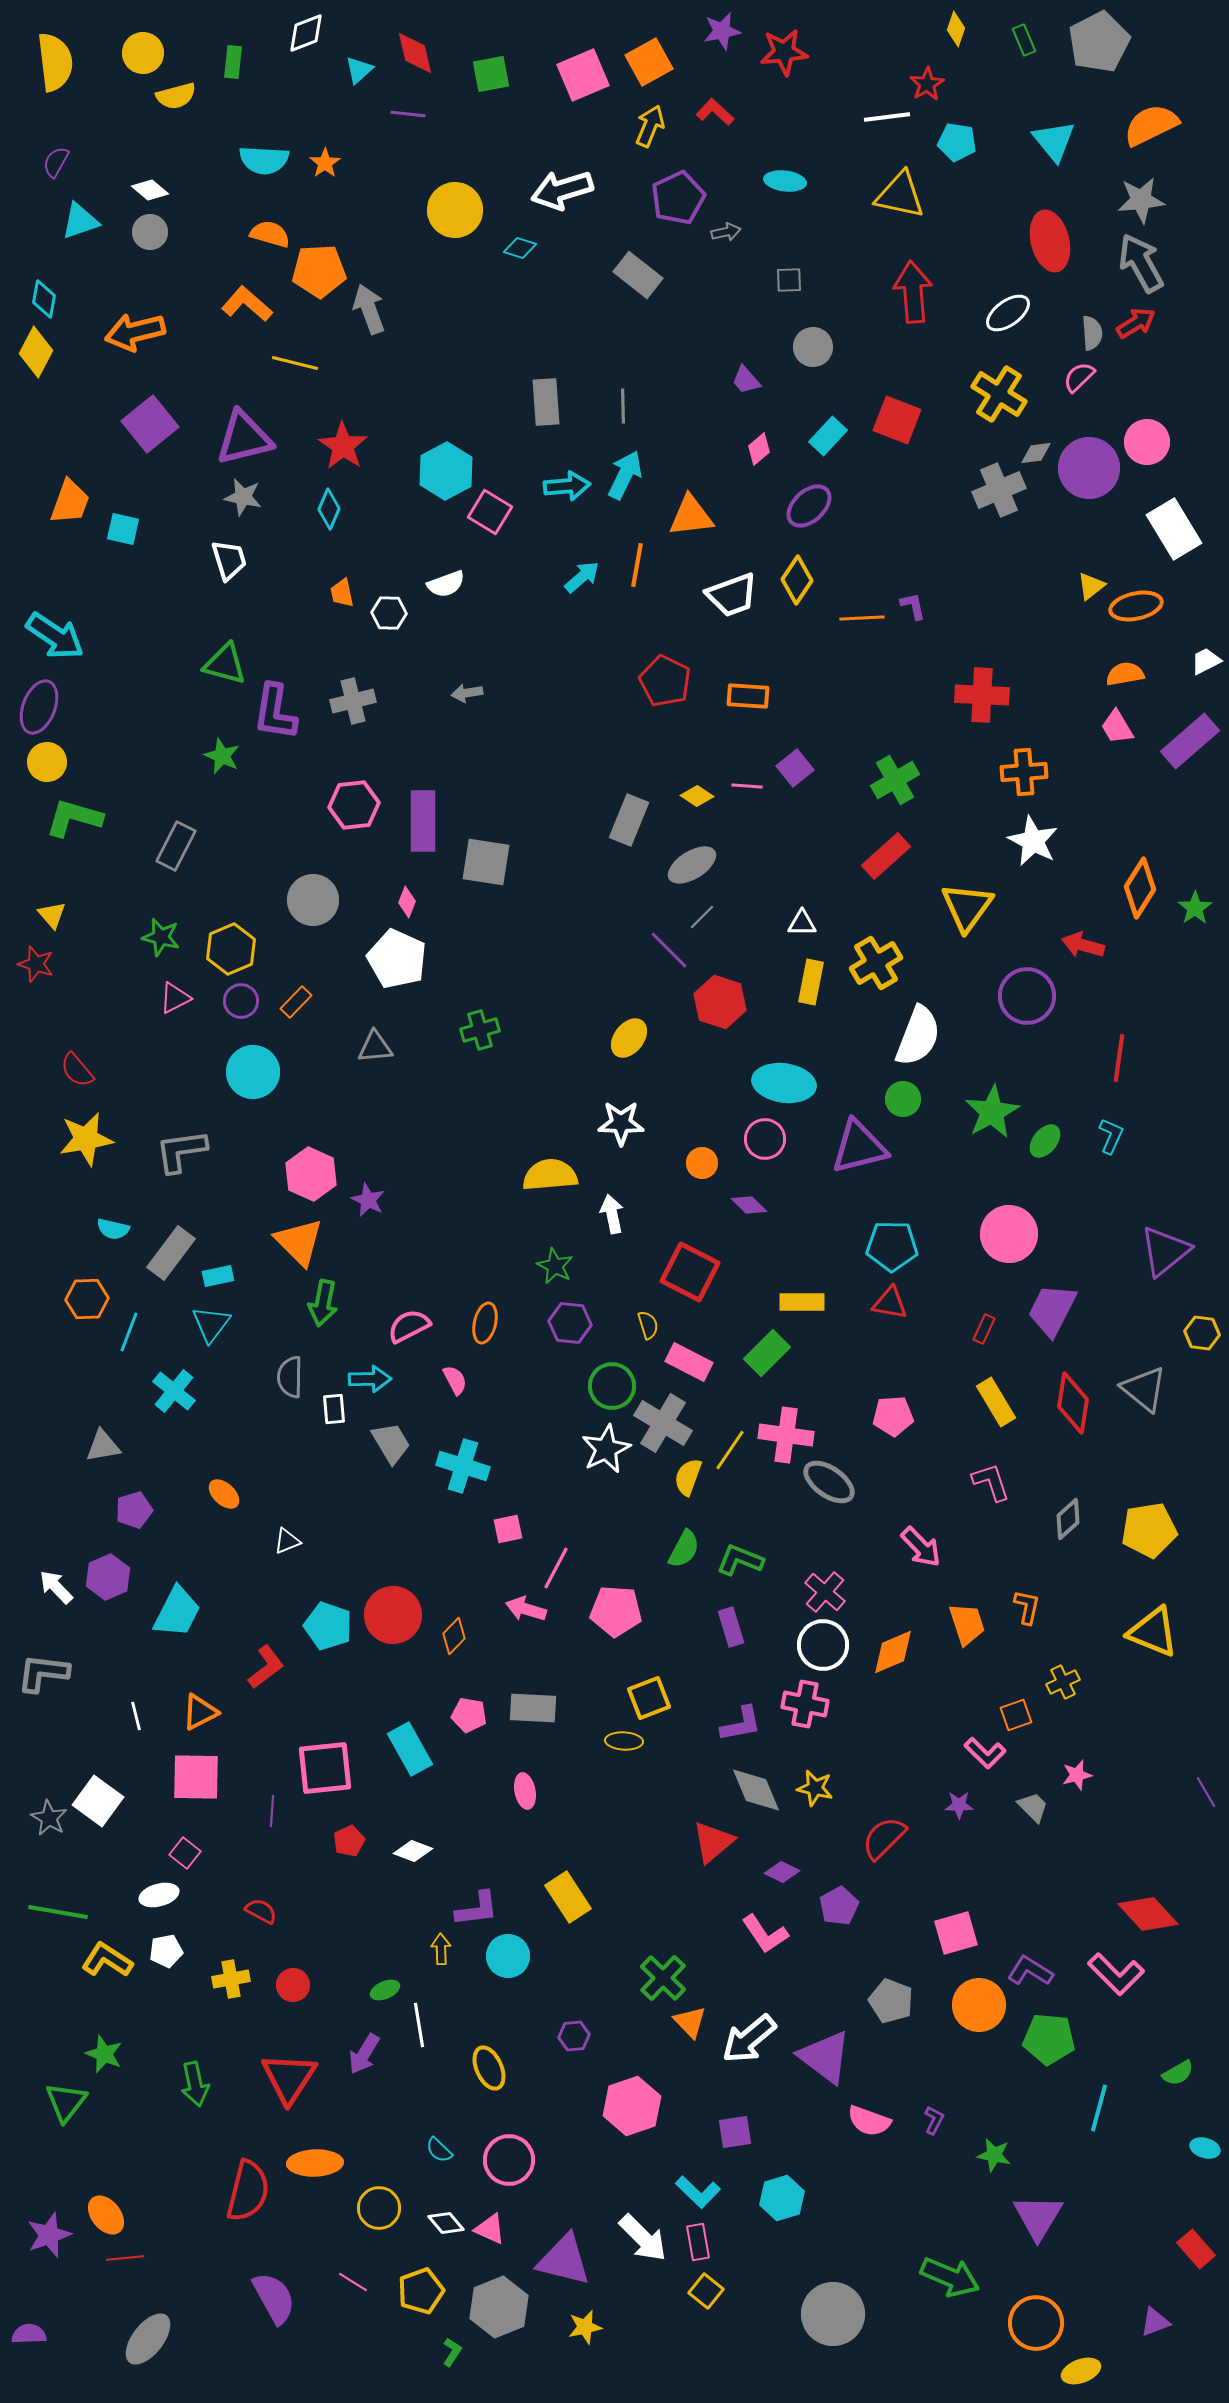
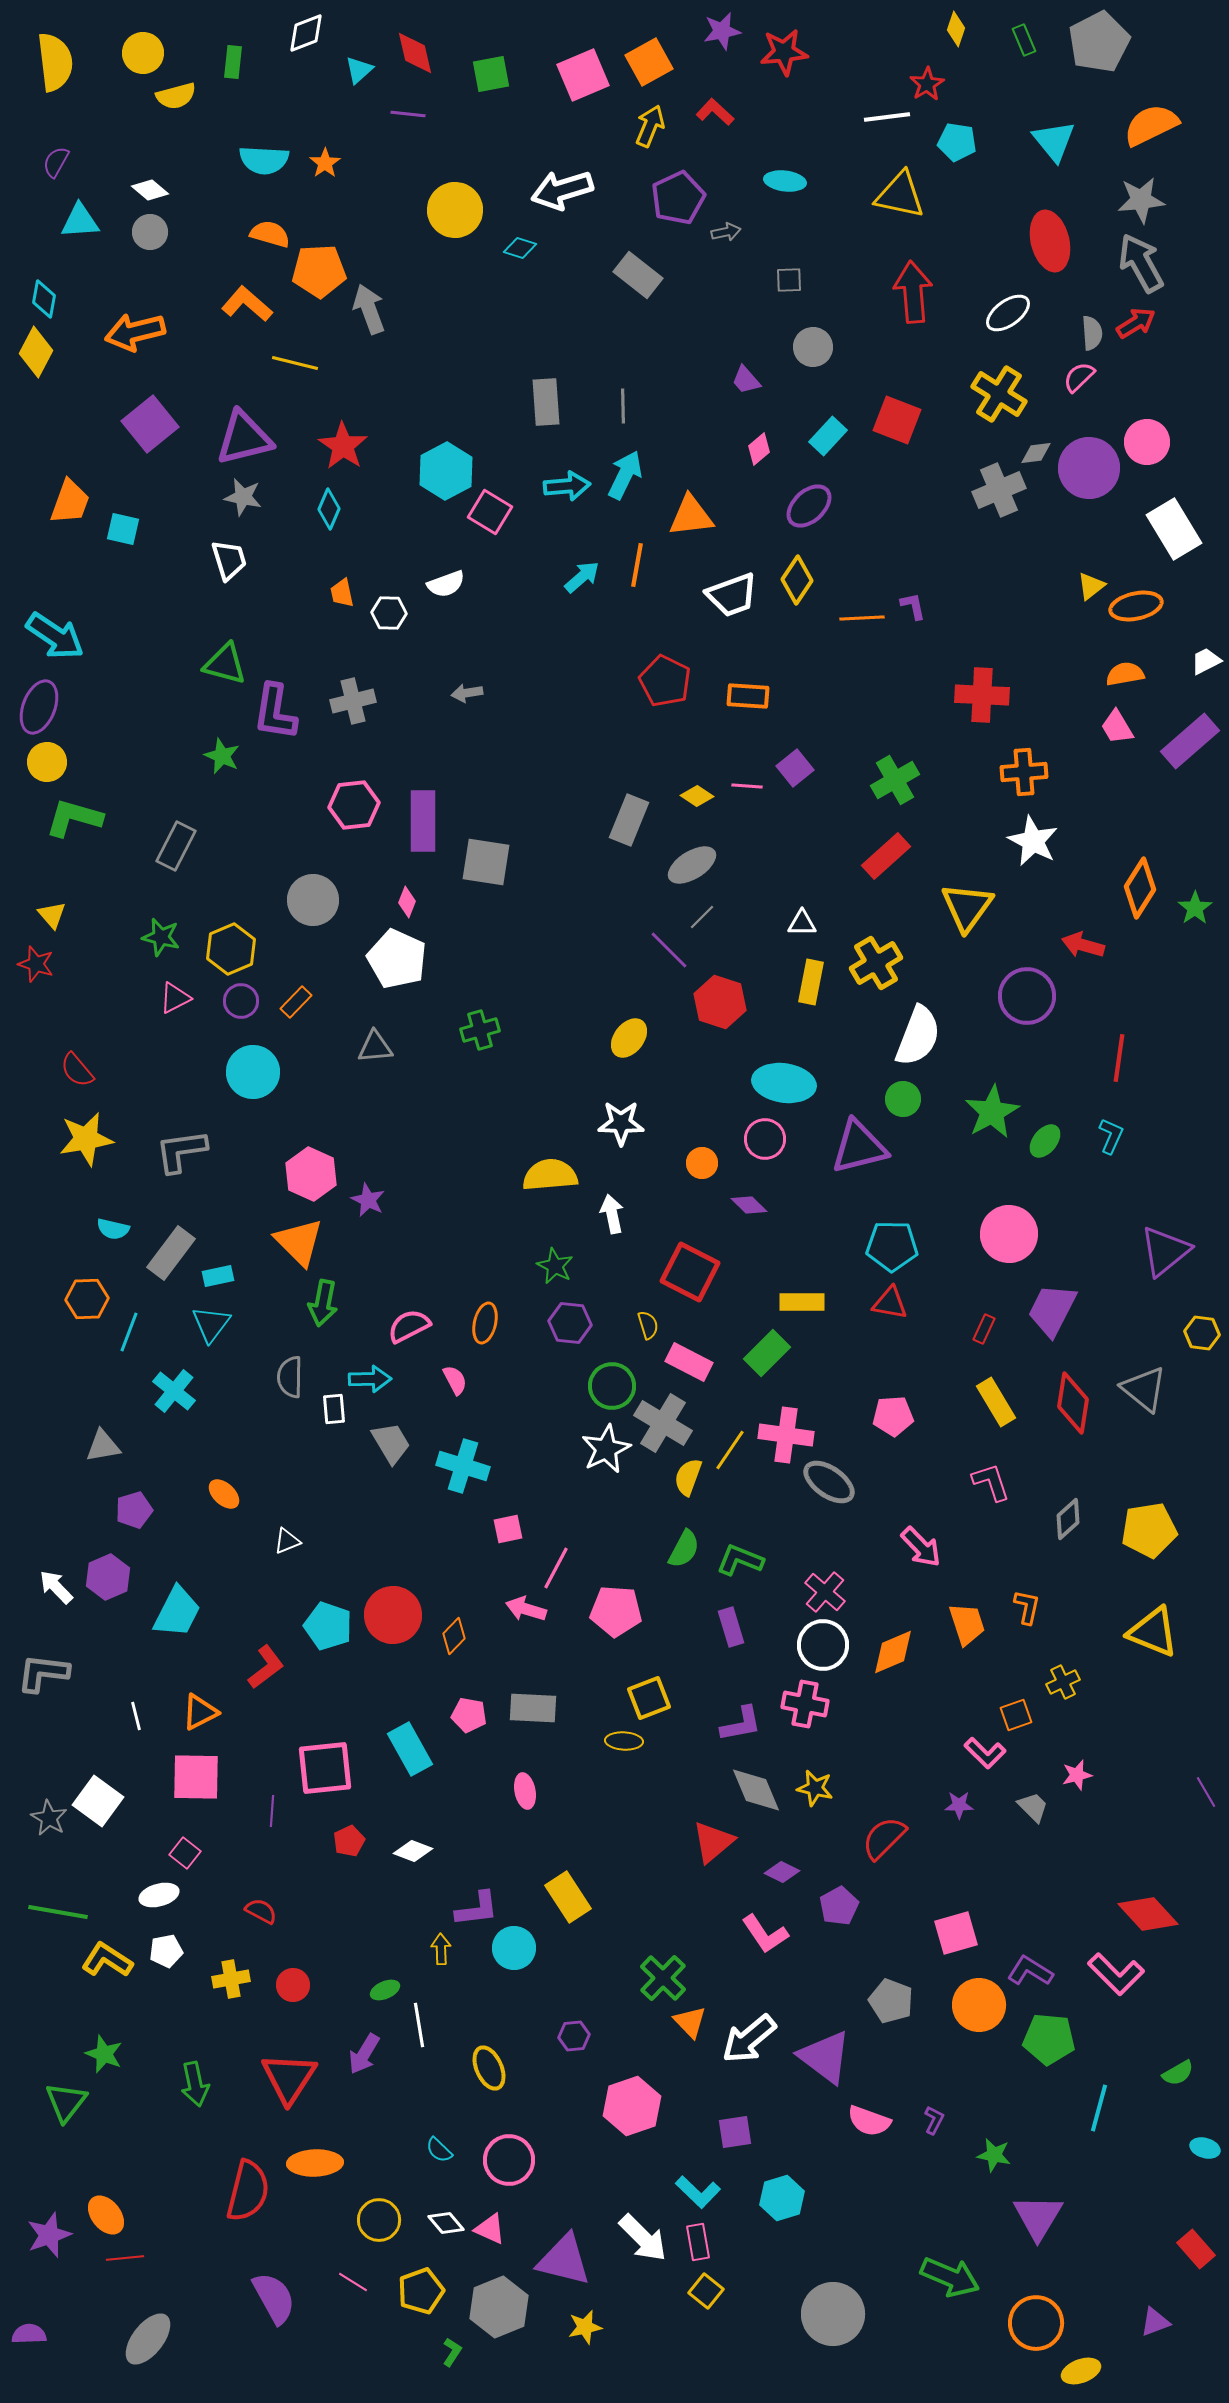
cyan triangle at (80, 221): rotated 15 degrees clockwise
cyan circle at (508, 1956): moved 6 px right, 8 px up
yellow circle at (379, 2208): moved 12 px down
